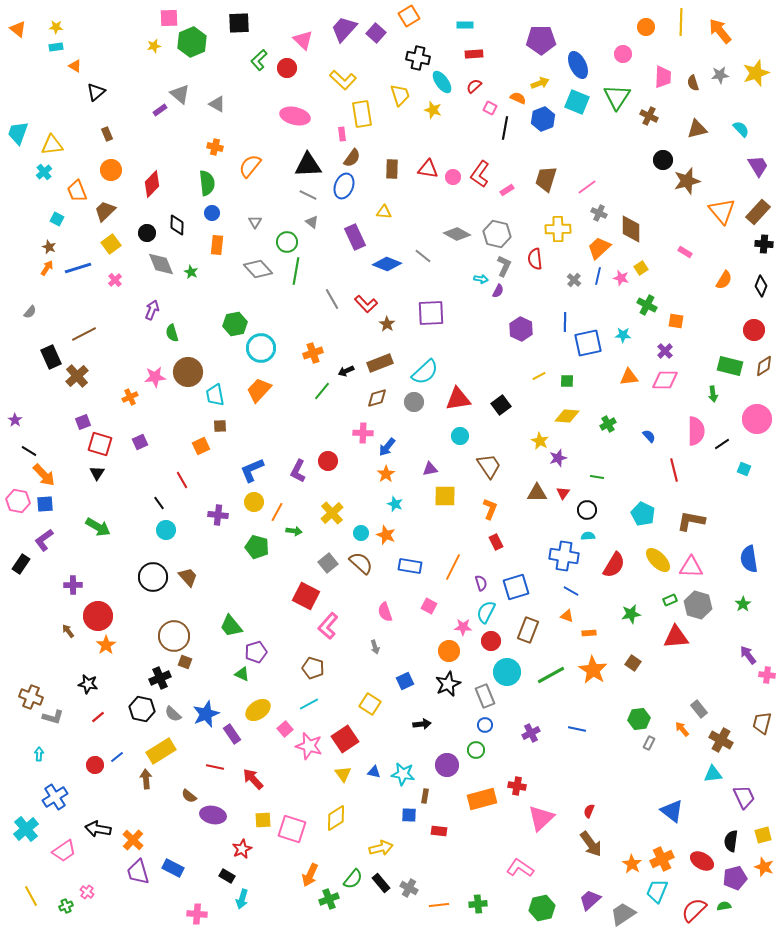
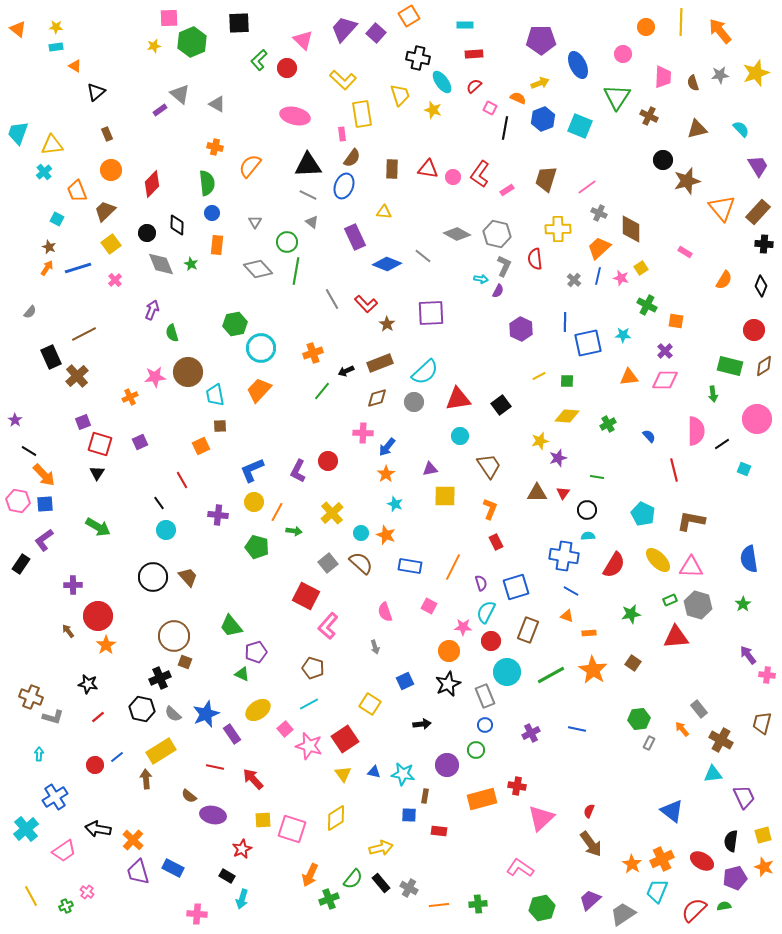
cyan square at (577, 102): moved 3 px right, 24 px down
orange triangle at (722, 211): moved 3 px up
green star at (191, 272): moved 8 px up
yellow star at (540, 441): rotated 30 degrees clockwise
